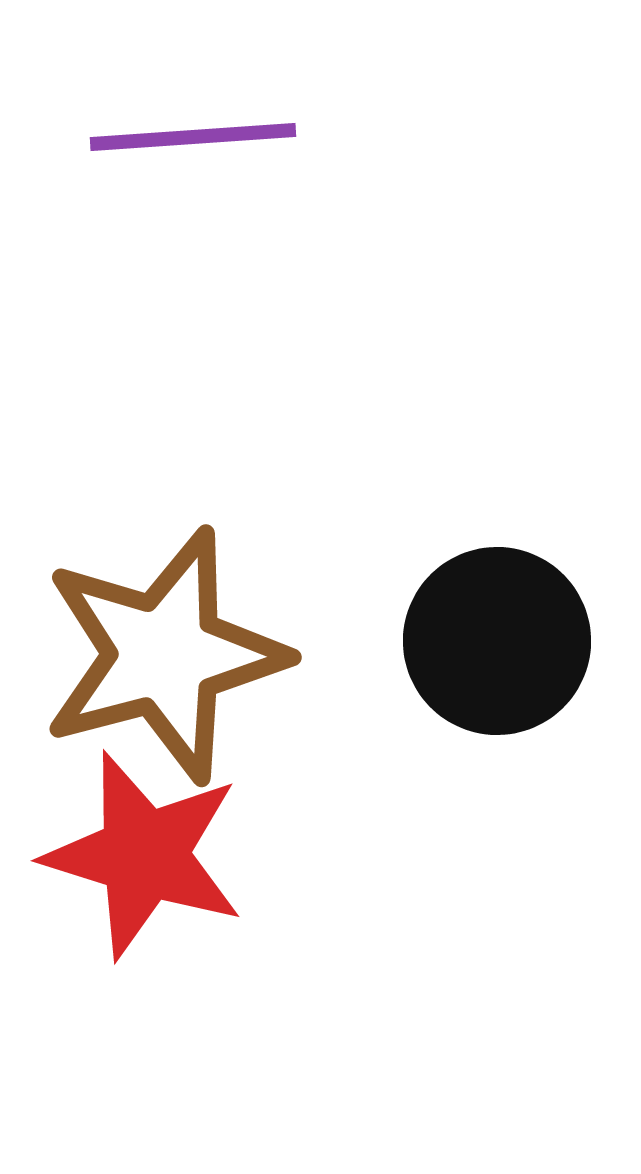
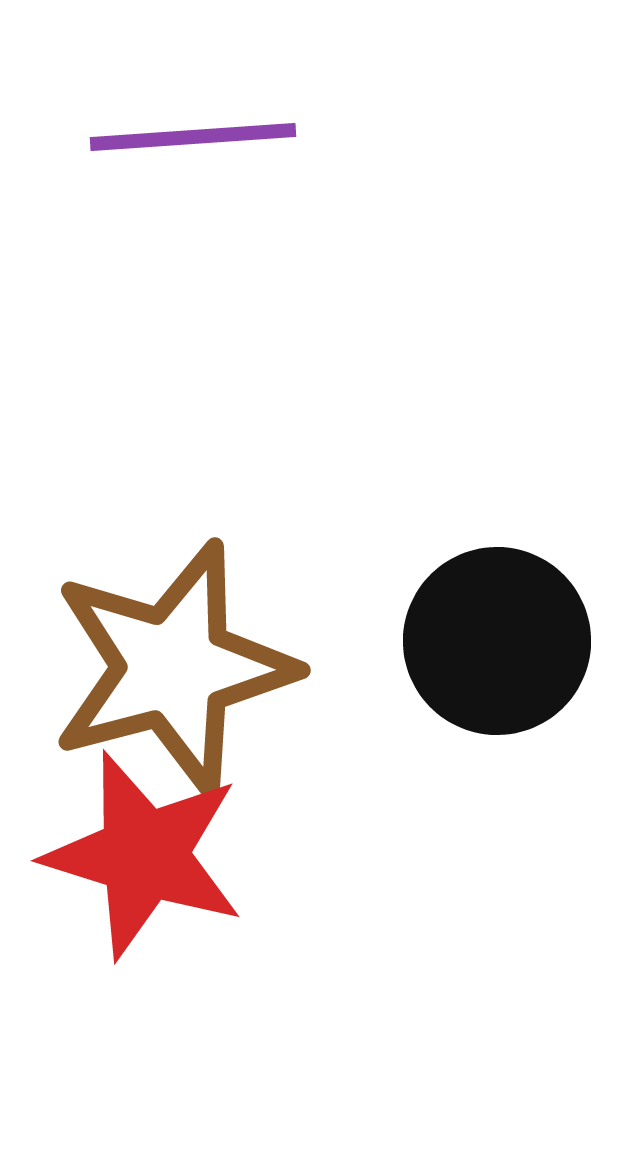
brown star: moved 9 px right, 13 px down
